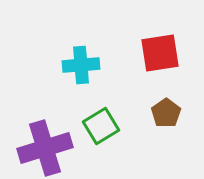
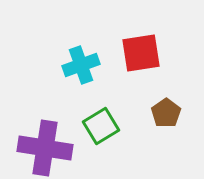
red square: moved 19 px left
cyan cross: rotated 15 degrees counterclockwise
purple cross: rotated 26 degrees clockwise
